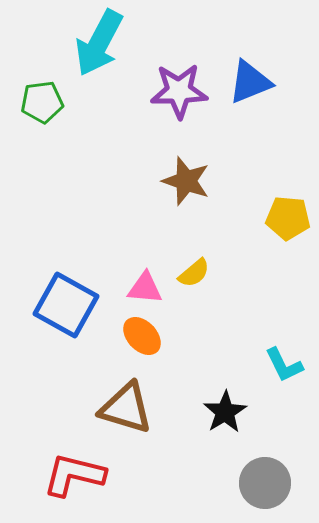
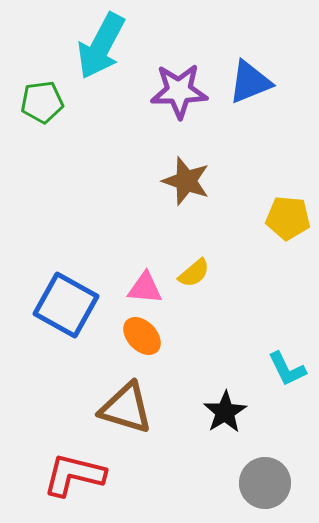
cyan arrow: moved 2 px right, 3 px down
cyan L-shape: moved 3 px right, 4 px down
